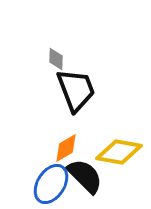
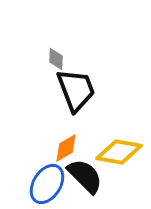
blue ellipse: moved 4 px left
